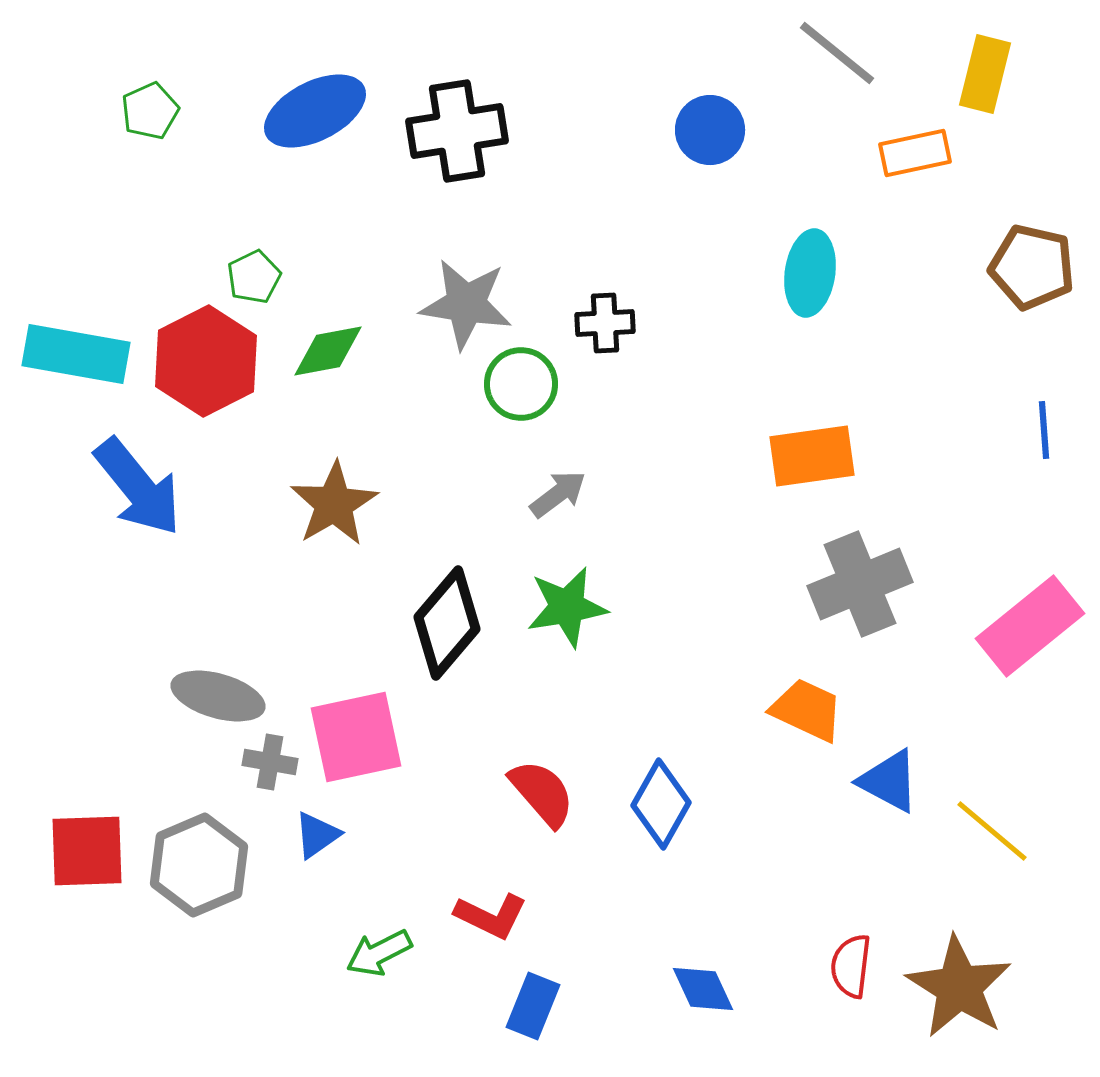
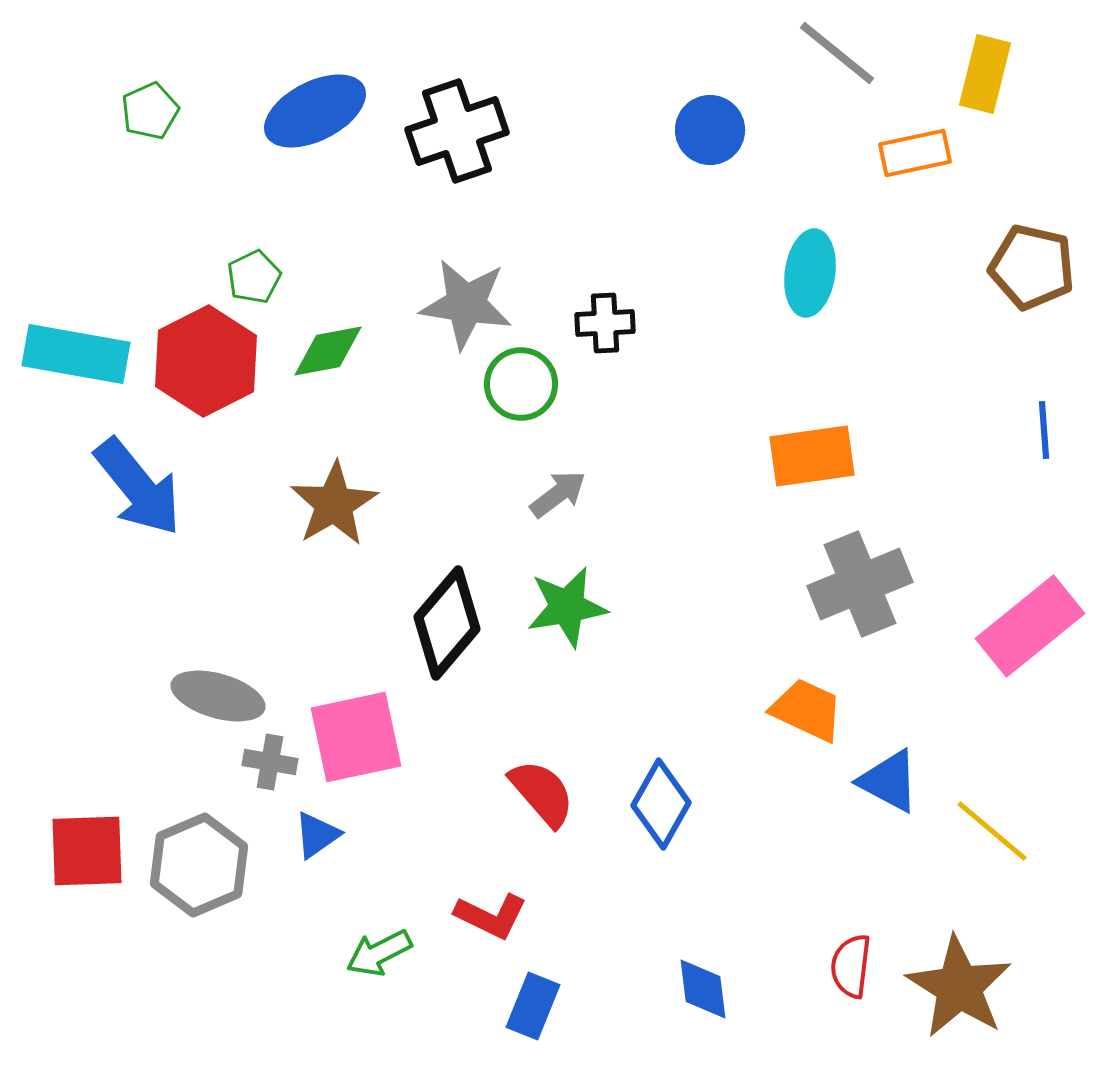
black cross at (457, 131): rotated 10 degrees counterclockwise
blue diamond at (703, 989): rotated 18 degrees clockwise
